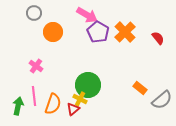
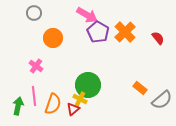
orange circle: moved 6 px down
